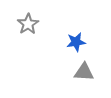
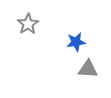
gray triangle: moved 4 px right, 3 px up
